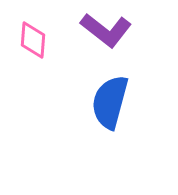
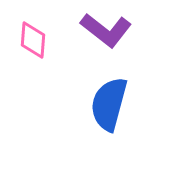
blue semicircle: moved 1 px left, 2 px down
